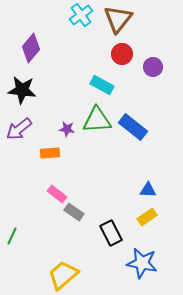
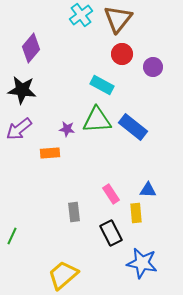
pink rectangle: moved 54 px right; rotated 18 degrees clockwise
gray rectangle: rotated 48 degrees clockwise
yellow rectangle: moved 11 px left, 4 px up; rotated 60 degrees counterclockwise
